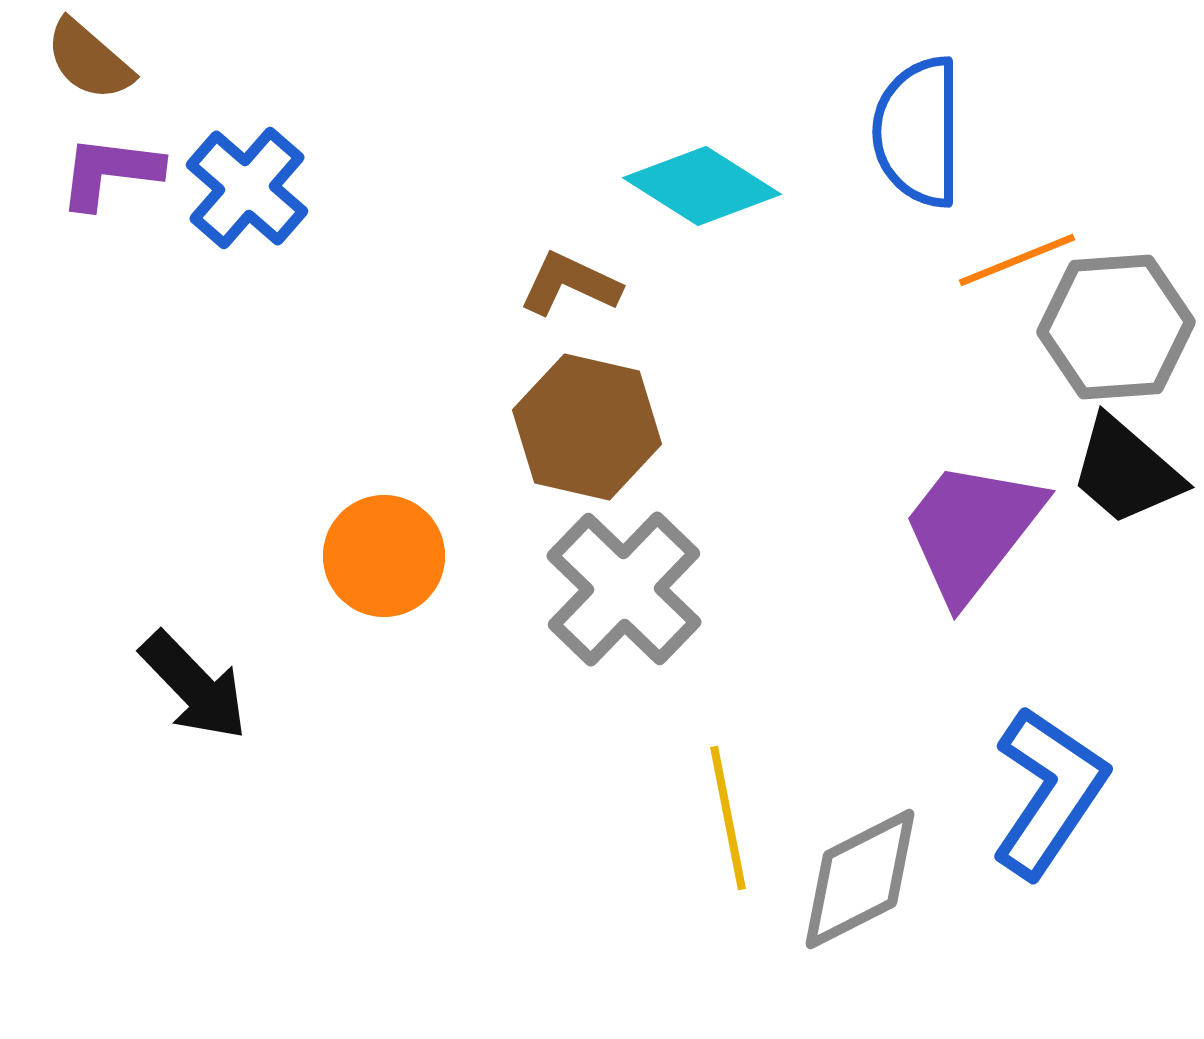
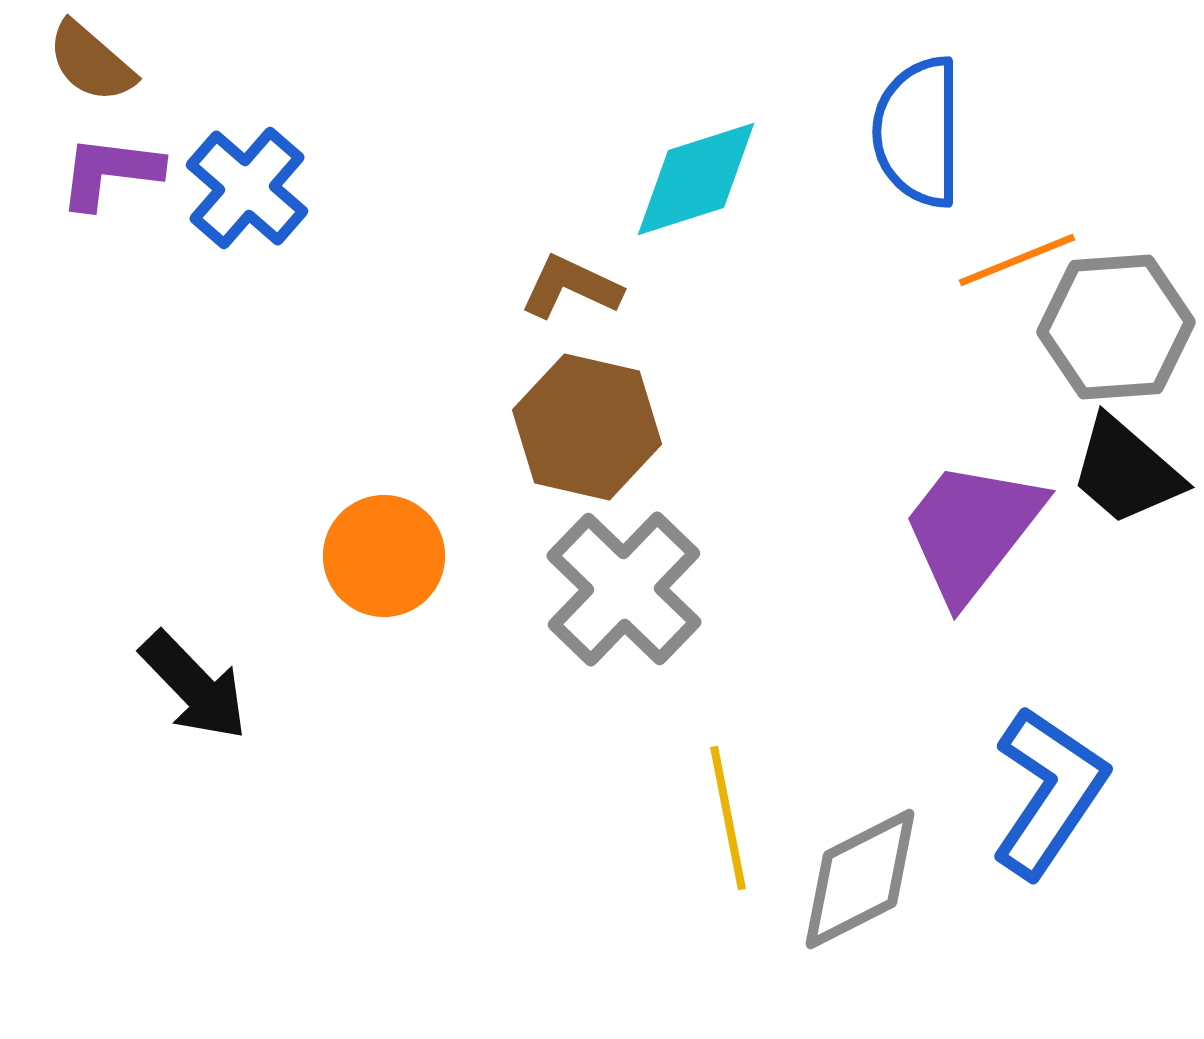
brown semicircle: moved 2 px right, 2 px down
cyan diamond: moved 6 px left, 7 px up; rotated 50 degrees counterclockwise
brown L-shape: moved 1 px right, 3 px down
